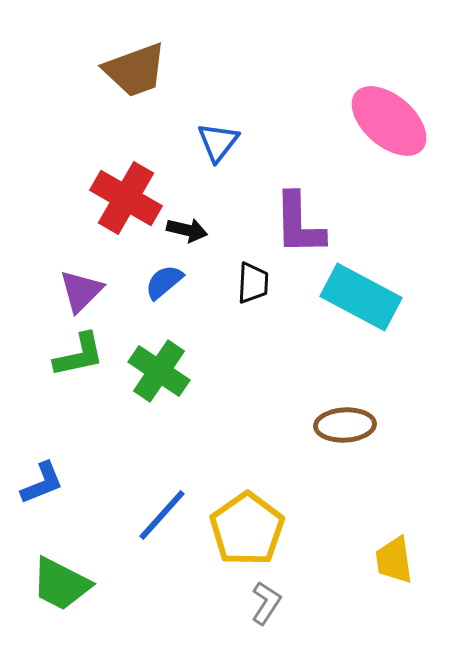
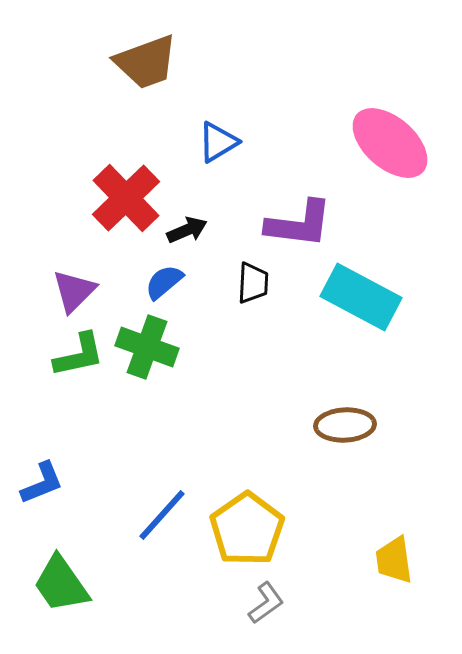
brown trapezoid: moved 11 px right, 8 px up
pink ellipse: moved 1 px right, 22 px down
blue triangle: rotated 21 degrees clockwise
red cross: rotated 16 degrees clockwise
purple L-shape: rotated 82 degrees counterclockwise
black arrow: rotated 36 degrees counterclockwise
purple triangle: moved 7 px left
green cross: moved 12 px left, 24 px up; rotated 14 degrees counterclockwise
green trapezoid: rotated 28 degrees clockwise
gray L-shape: rotated 21 degrees clockwise
